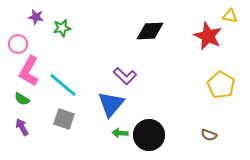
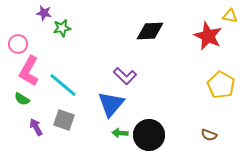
purple star: moved 8 px right, 4 px up
gray square: moved 1 px down
purple arrow: moved 14 px right
